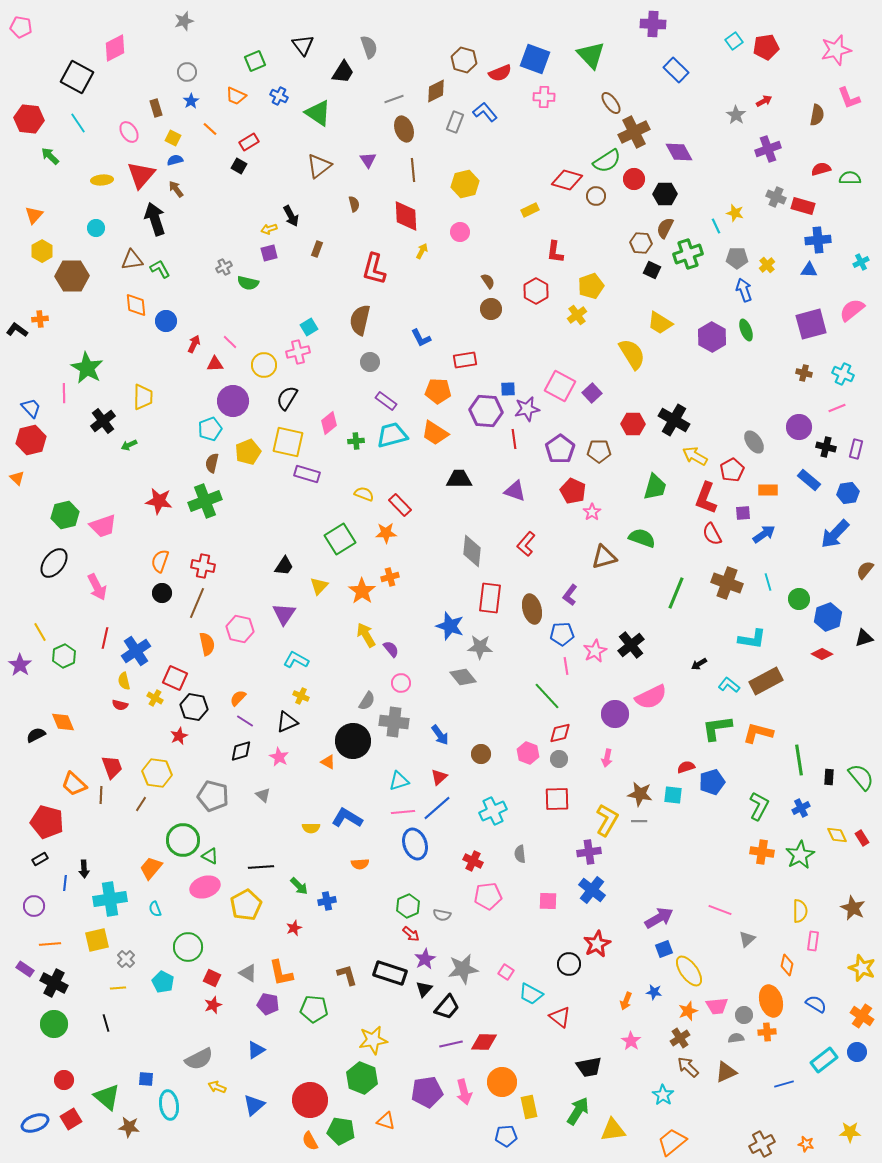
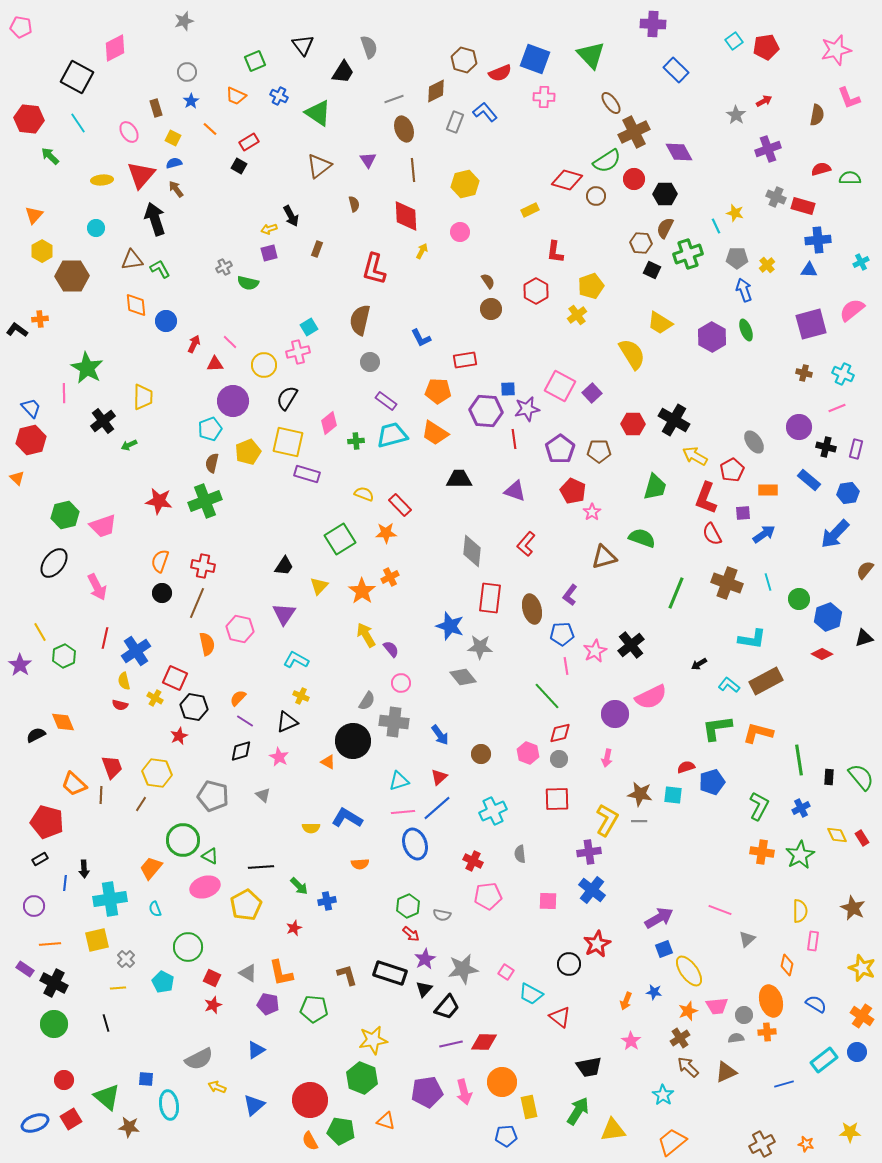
blue semicircle at (175, 160): moved 1 px left, 3 px down
orange cross at (390, 577): rotated 12 degrees counterclockwise
